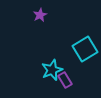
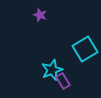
purple star: rotated 24 degrees counterclockwise
purple rectangle: moved 2 px left, 1 px down
